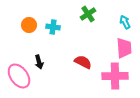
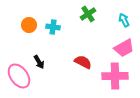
cyan arrow: moved 1 px left, 2 px up
pink trapezoid: rotated 65 degrees clockwise
black arrow: rotated 16 degrees counterclockwise
